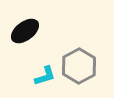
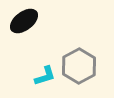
black ellipse: moved 1 px left, 10 px up
